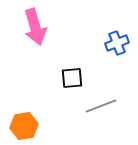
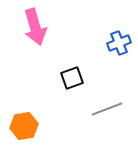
blue cross: moved 2 px right
black square: rotated 15 degrees counterclockwise
gray line: moved 6 px right, 3 px down
